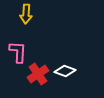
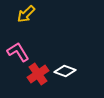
yellow arrow: rotated 42 degrees clockwise
pink L-shape: rotated 35 degrees counterclockwise
